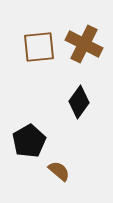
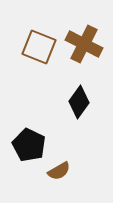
brown square: rotated 28 degrees clockwise
black pentagon: moved 4 px down; rotated 16 degrees counterclockwise
brown semicircle: rotated 110 degrees clockwise
